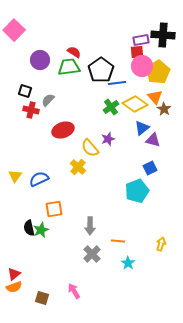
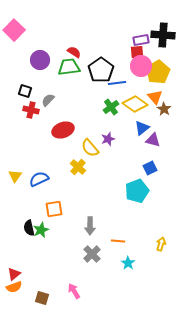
pink circle: moved 1 px left
